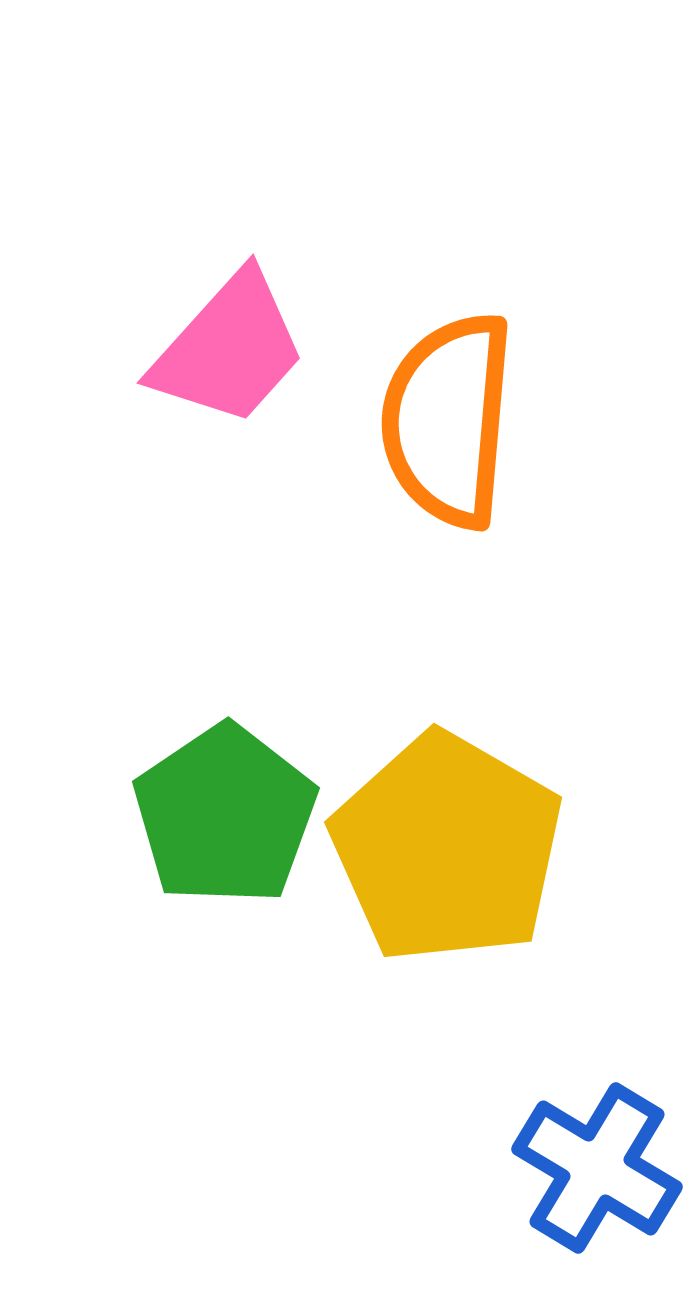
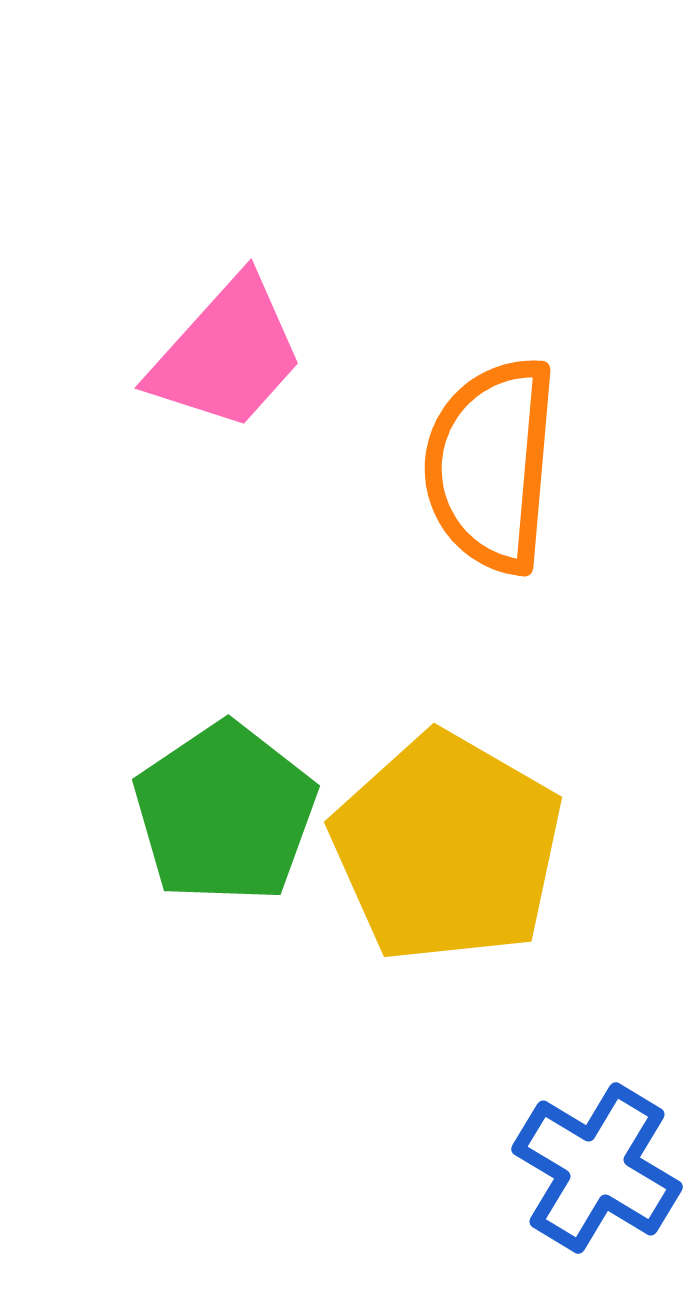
pink trapezoid: moved 2 px left, 5 px down
orange semicircle: moved 43 px right, 45 px down
green pentagon: moved 2 px up
